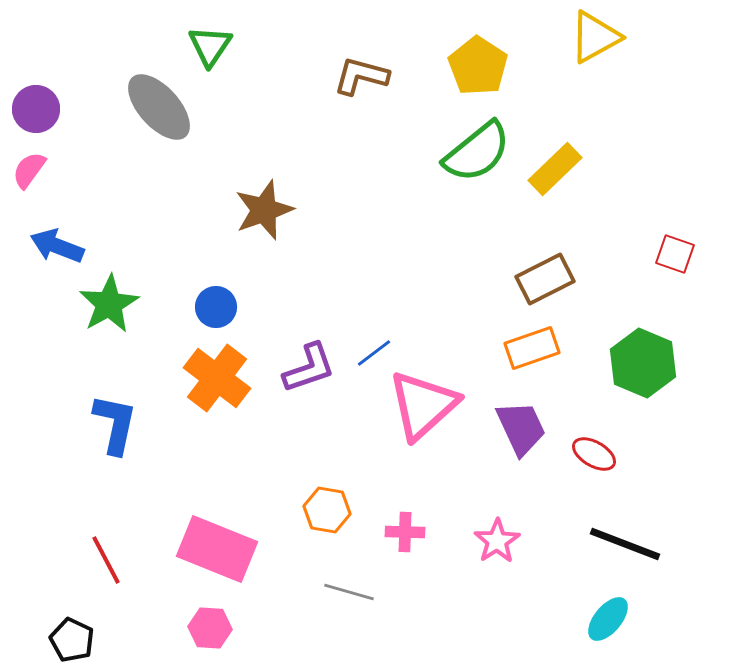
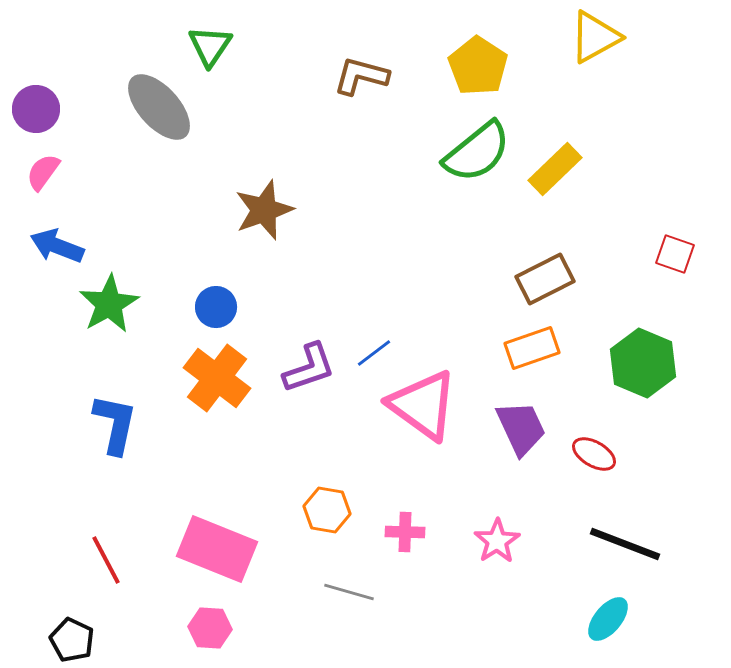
pink semicircle: moved 14 px right, 2 px down
pink triangle: rotated 42 degrees counterclockwise
